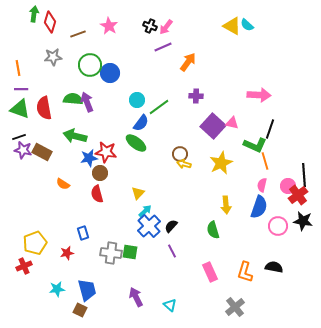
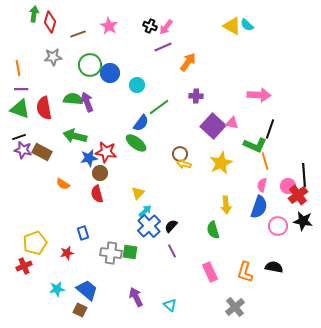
cyan circle at (137, 100): moved 15 px up
blue trapezoid at (87, 290): rotated 35 degrees counterclockwise
